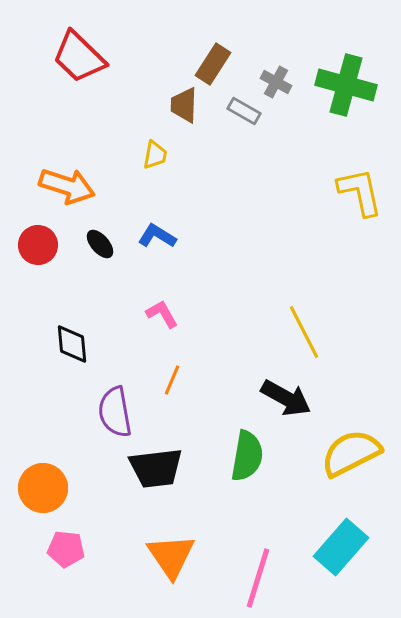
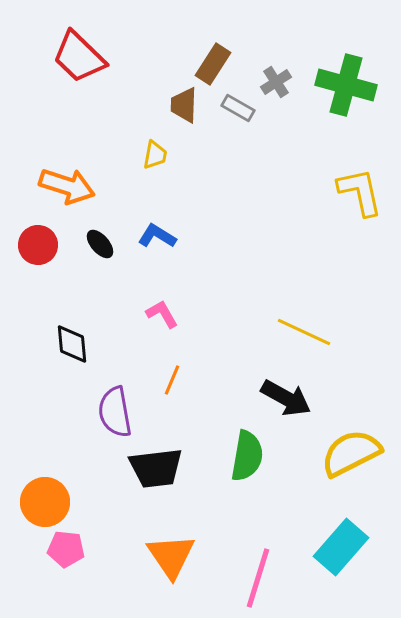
gray cross: rotated 28 degrees clockwise
gray rectangle: moved 6 px left, 3 px up
yellow line: rotated 38 degrees counterclockwise
orange circle: moved 2 px right, 14 px down
